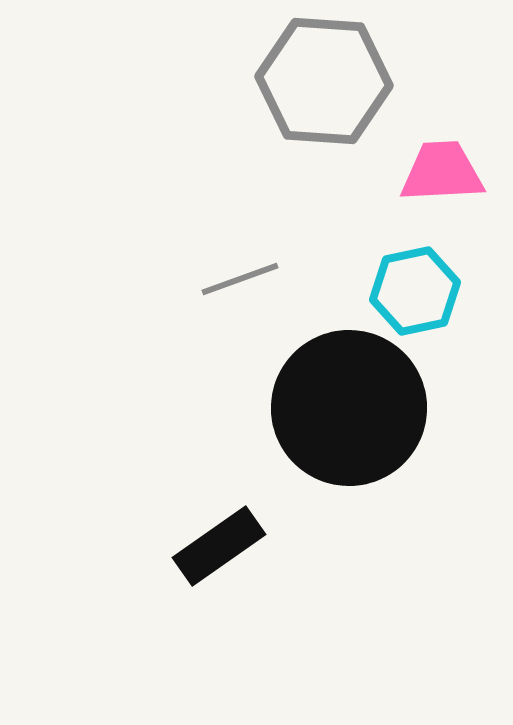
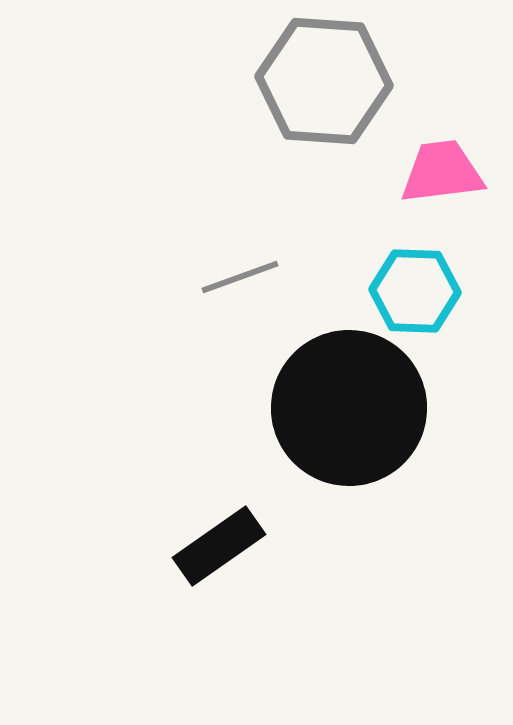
pink trapezoid: rotated 4 degrees counterclockwise
gray line: moved 2 px up
cyan hexagon: rotated 14 degrees clockwise
